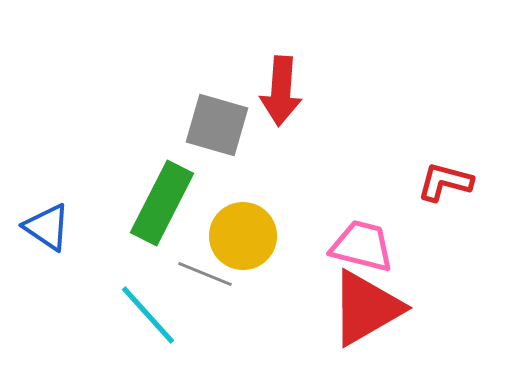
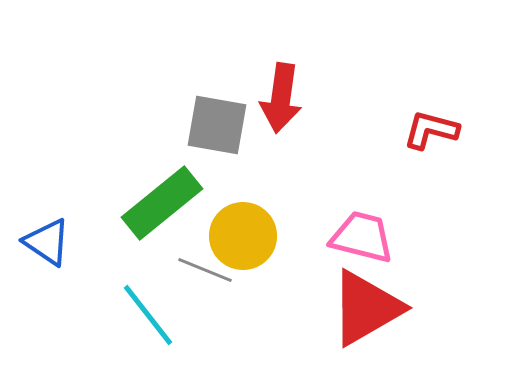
red arrow: moved 7 px down; rotated 4 degrees clockwise
gray square: rotated 6 degrees counterclockwise
red L-shape: moved 14 px left, 52 px up
green rectangle: rotated 24 degrees clockwise
blue triangle: moved 15 px down
pink trapezoid: moved 9 px up
gray line: moved 4 px up
cyan line: rotated 4 degrees clockwise
